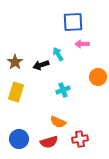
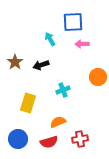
cyan arrow: moved 8 px left, 15 px up
yellow rectangle: moved 12 px right, 11 px down
orange semicircle: rotated 133 degrees clockwise
blue circle: moved 1 px left
